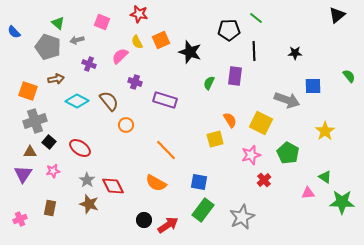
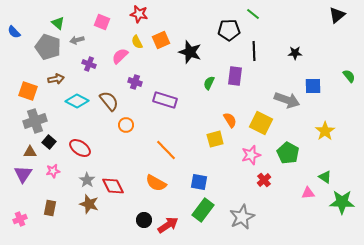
green line at (256, 18): moved 3 px left, 4 px up
